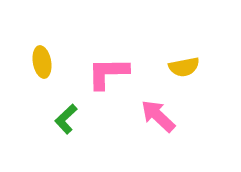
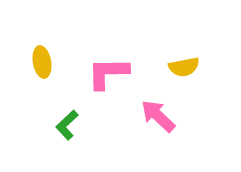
green L-shape: moved 1 px right, 6 px down
